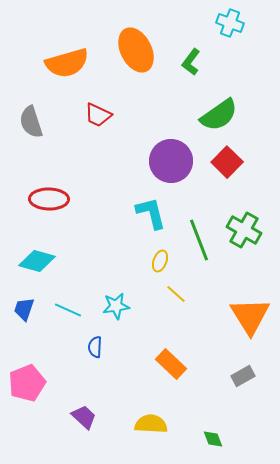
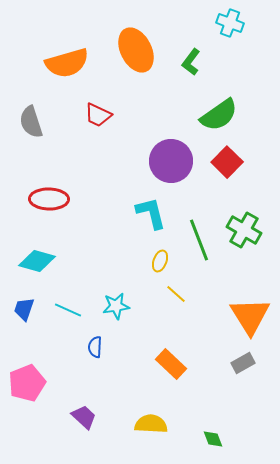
gray rectangle: moved 13 px up
